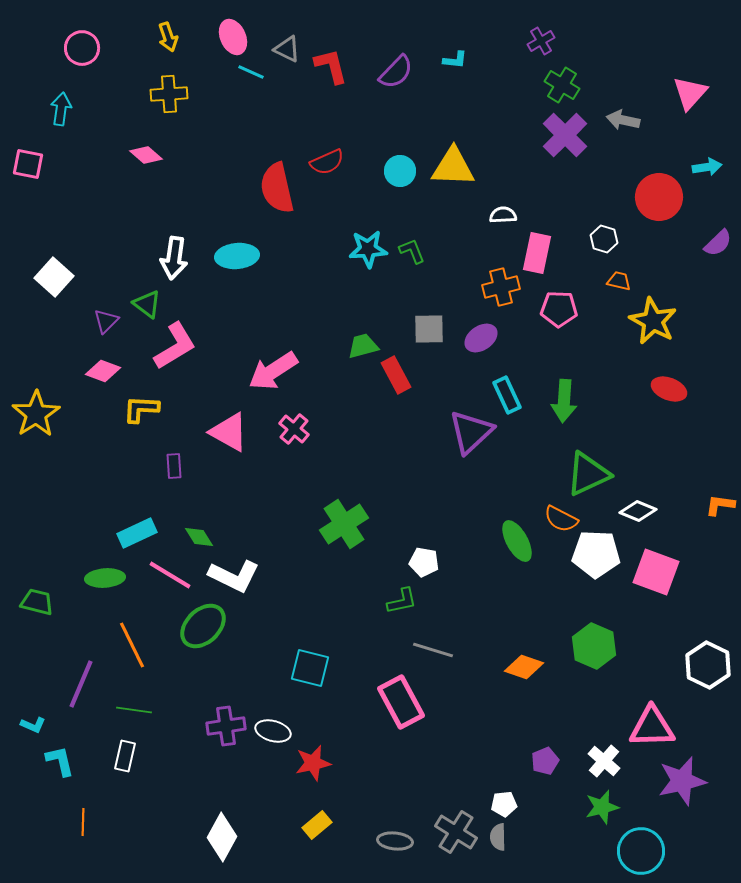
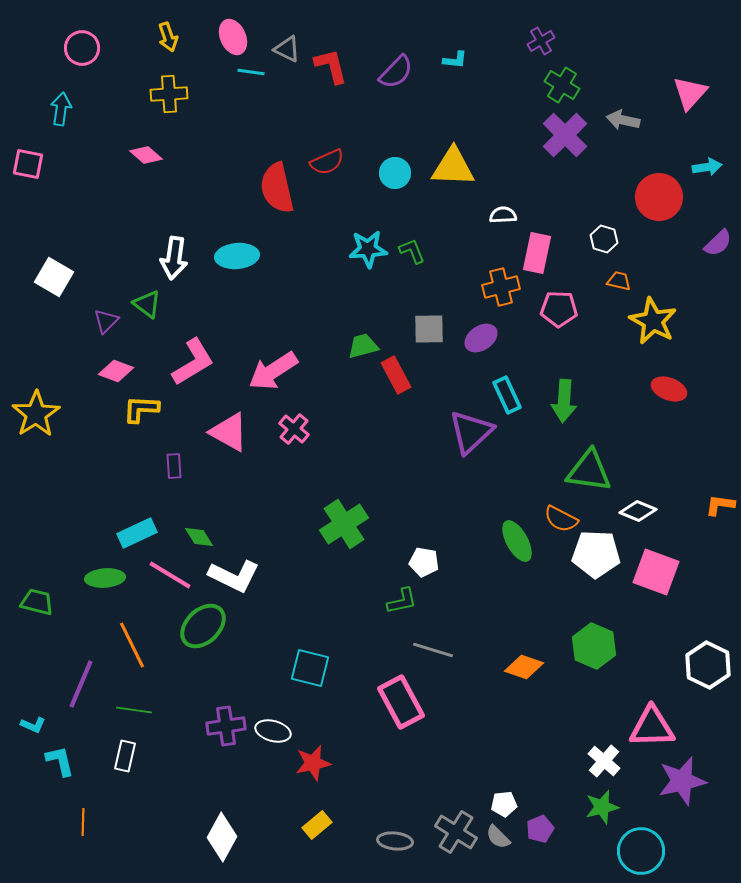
cyan line at (251, 72): rotated 16 degrees counterclockwise
cyan circle at (400, 171): moved 5 px left, 2 px down
white square at (54, 277): rotated 12 degrees counterclockwise
pink L-shape at (175, 346): moved 18 px right, 16 px down
pink diamond at (103, 371): moved 13 px right
green triangle at (588, 474): moved 1 px right, 3 px up; rotated 33 degrees clockwise
purple pentagon at (545, 761): moved 5 px left, 68 px down
gray semicircle at (498, 837): rotated 44 degrees counterclockwise
